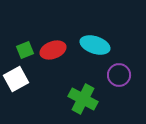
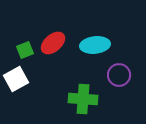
cyan ellipse: rotated 24 degrees counterclockwise
red ellipse: moved 7 px up; rotated 20 degrees counterclockwise
green cross: rotated 24 degrees counterclockwise
